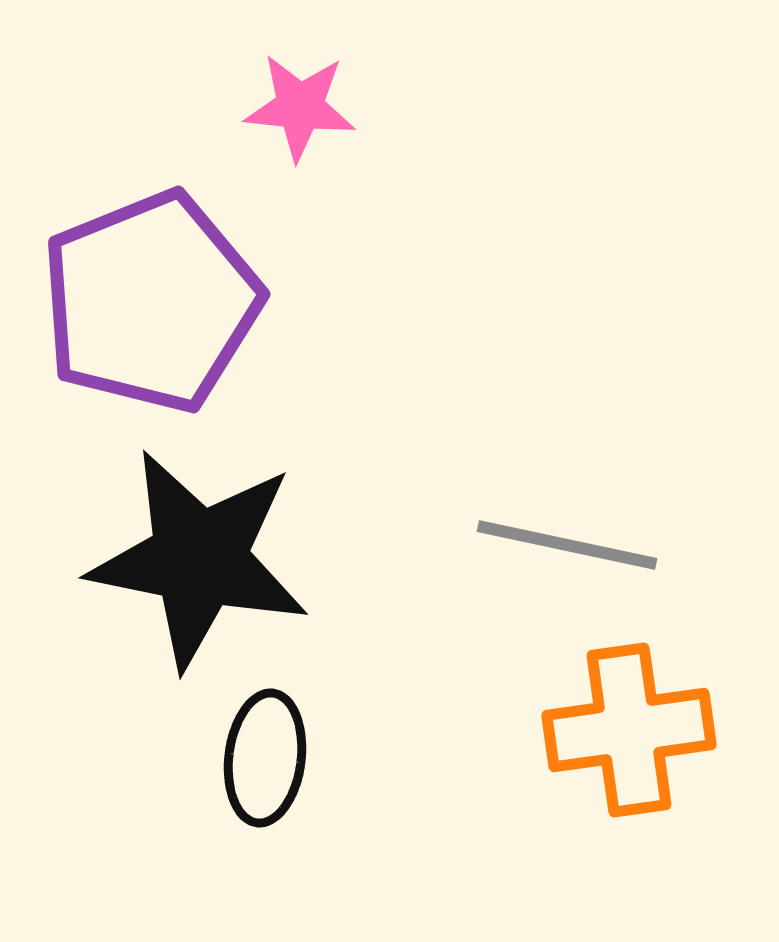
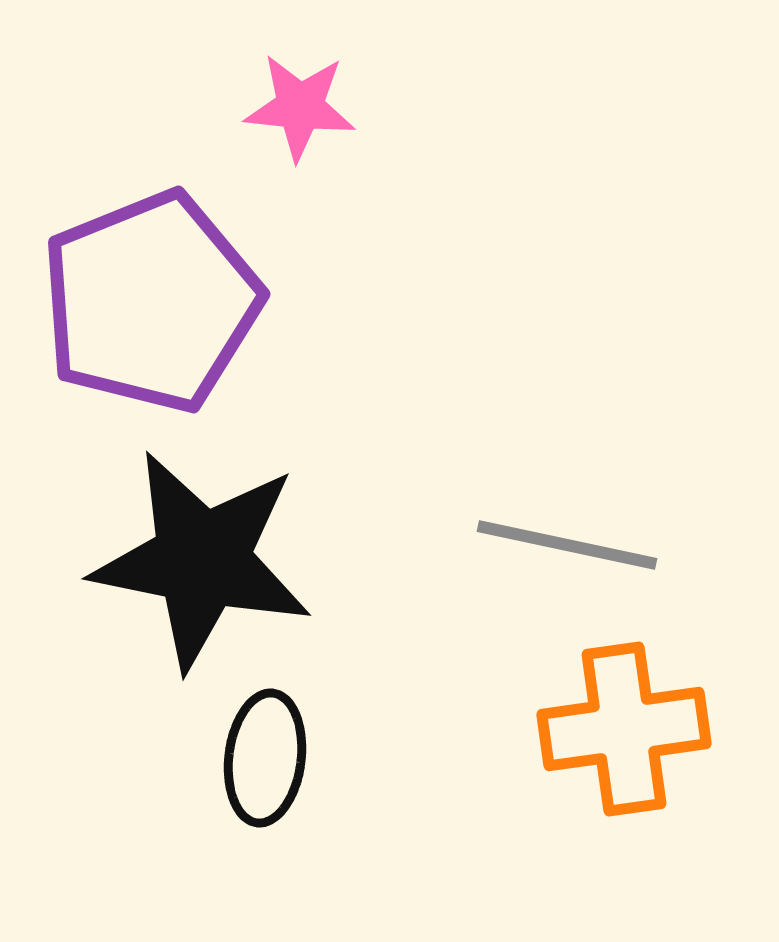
black star: moved 3 px right, 1 px down
orange cross: moved 5 px left, 1 px up
